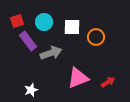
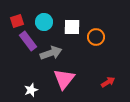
pink triangle: moved 14 px left, 1 px down; rotated 30 degrees counterclockwise
